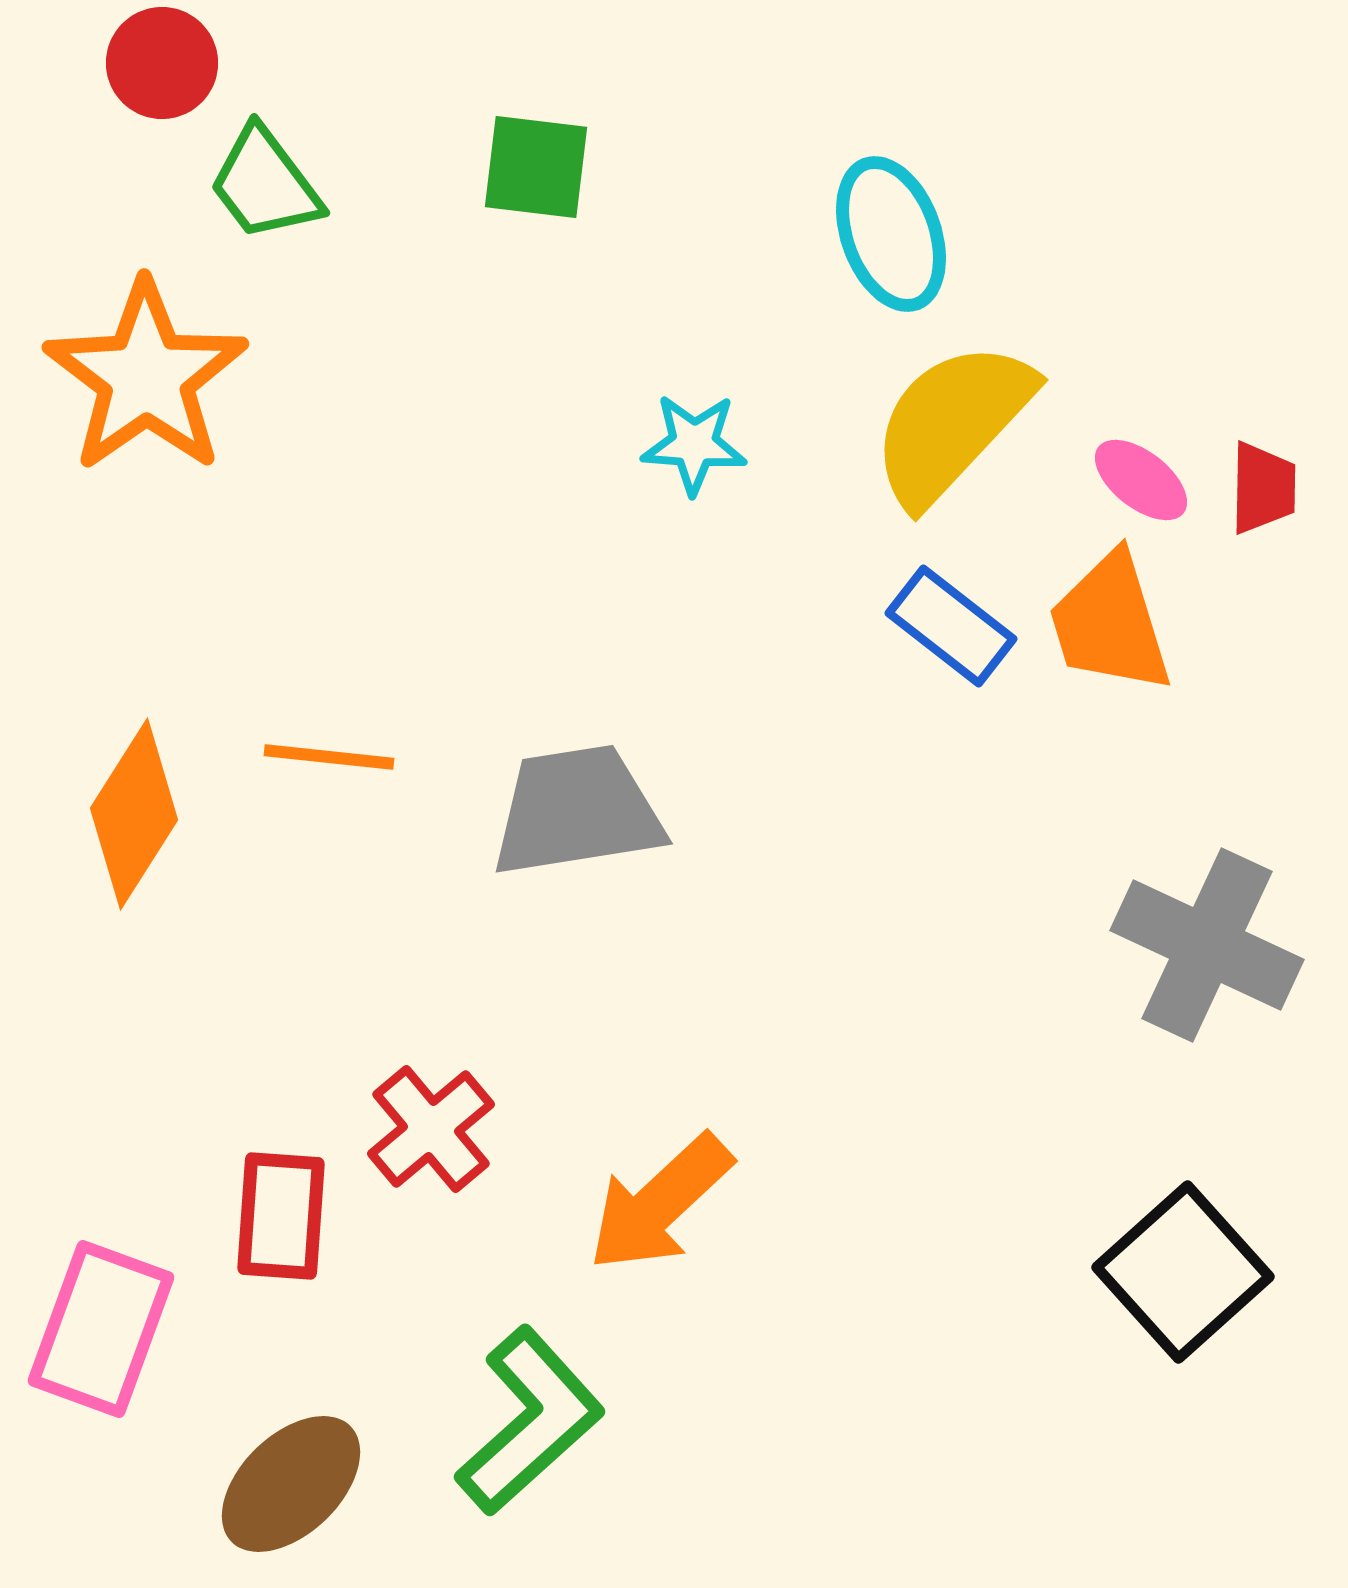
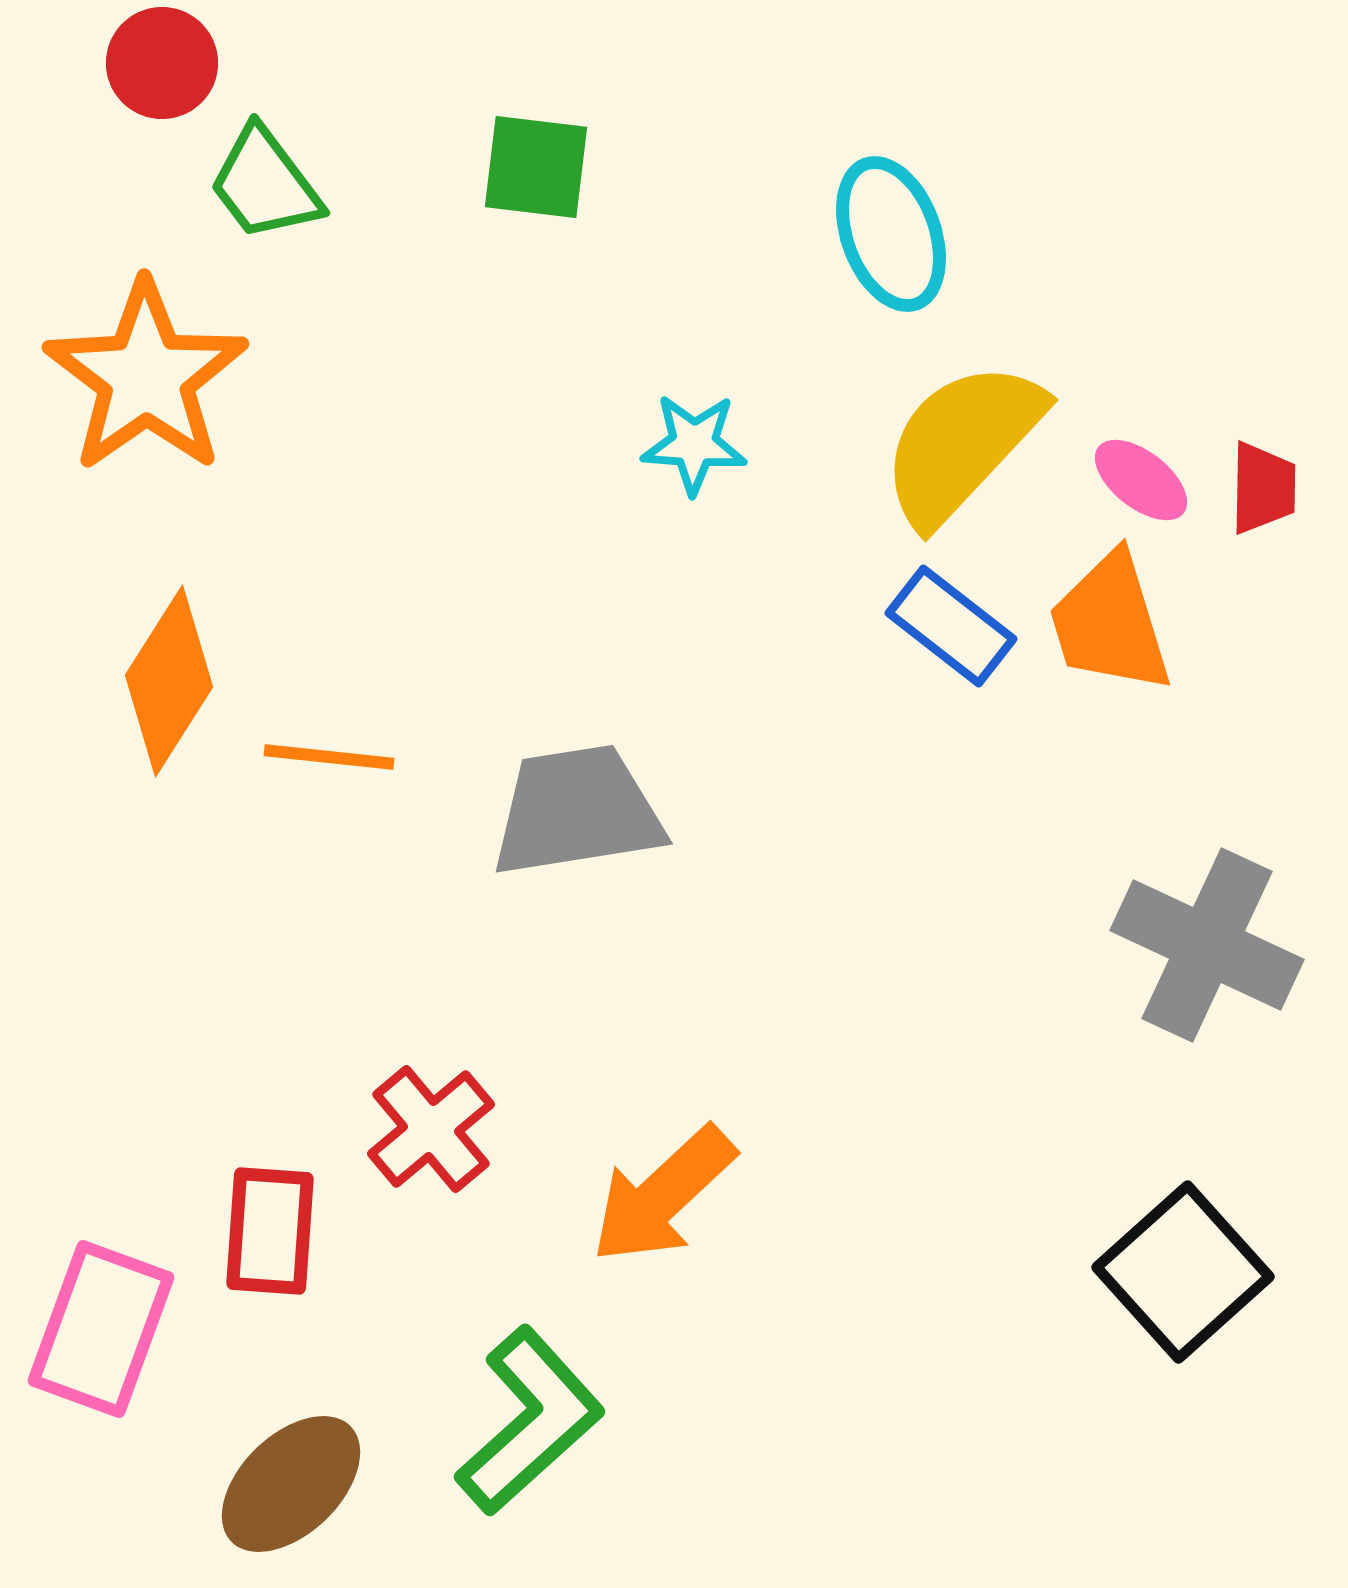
yellow semicircle: moved 10 px right, 20 px down
orange diamond: moved 35 px right, 133 px up
orange arrow: moved 3 px right, 8 px up
red rectangle: moved 11 px left, 15 px down
